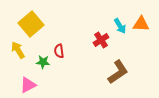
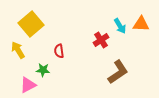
green star: moved 8 px down
